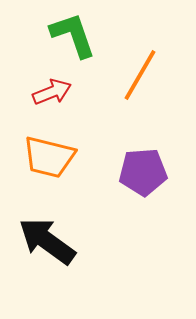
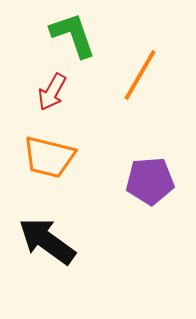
red arrow: rotated 141 degrees clockwise
purple pentagon: moved 7 px right, 9 px down
